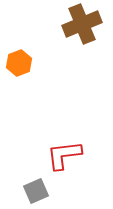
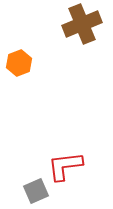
red L-shape: moved 1 px right, 11 px down
